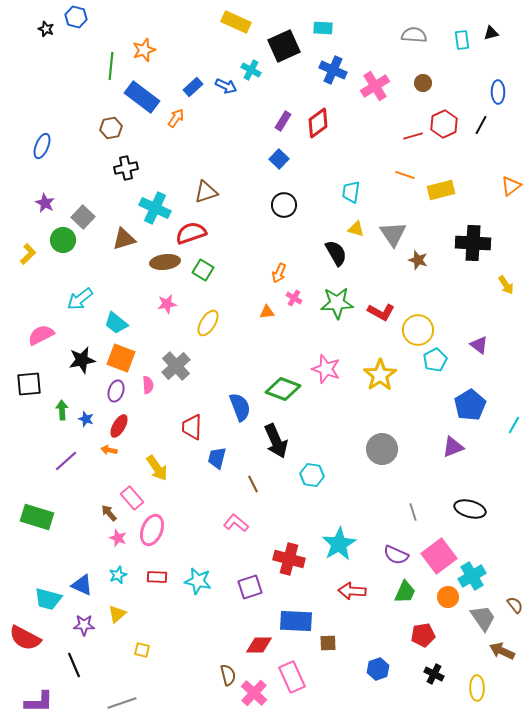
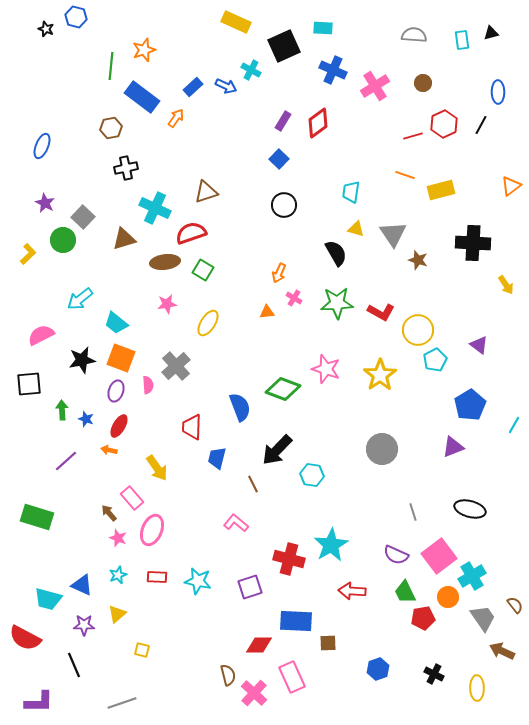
black arrow at (276, 441): moved 1 px right, 9 px down; rotated 68 degrees clockwise
cyan star at (339, 544): moved 8 px left, 1 px down
green trapezoid at (405, 592): rotated 130 degrees clockwise
red pentagon at (423, 635): moved 17 px up
